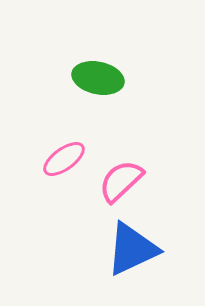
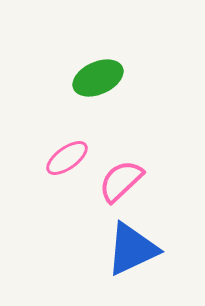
green ellipse: rotated 36 degrees counterclockwise
pink ellipse: moved 3 px right, 1 px up
